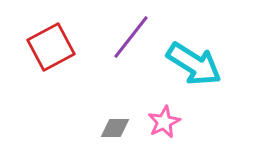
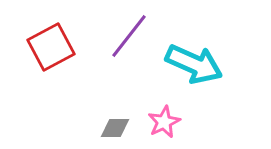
purple line: moved 2 px left, 1 px up
cyan arrow: rotated 8 degrees counterclockwise
